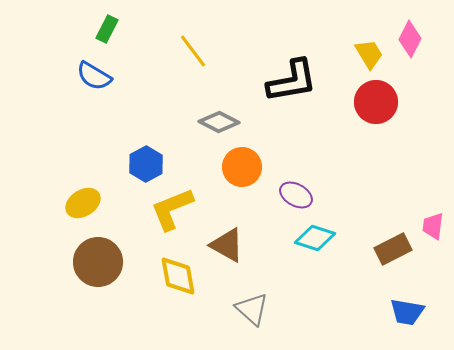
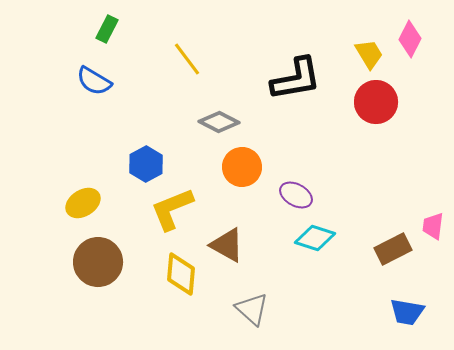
yellow line: moved 6 px left, 8 px down
blue semicircle: moved 5 px down
black L-shape: moved 4 px right, 2 px up
yellow diamond: moved 3 px right, 2 px up; rotated 15 degrees clockwise
